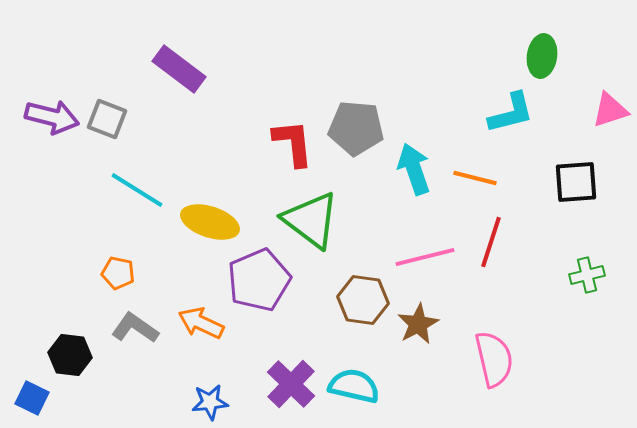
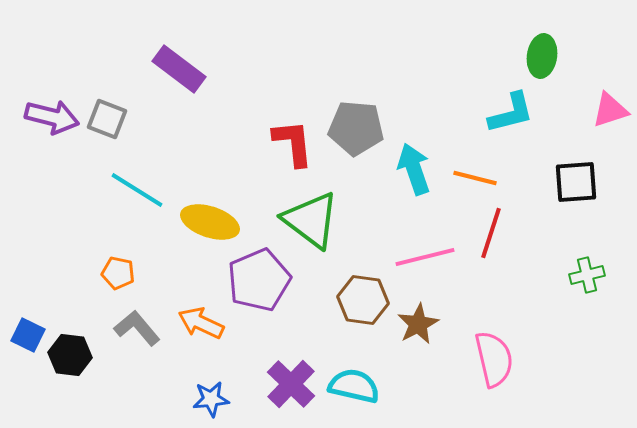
red line: moved 9 px up
gray L-shape: moved 2 px right; rotated 15 degrees clockwise
blue square: moved 4 px left, 63 px up
blue star: moved 1 px right, 3 px up
